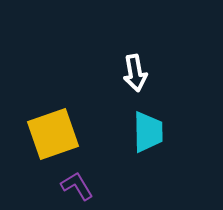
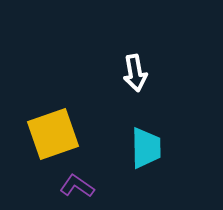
cyan trapezoid: moved 2 px left, 16 px down
purple L-shape: rotated 24 degrees counterclockwise
